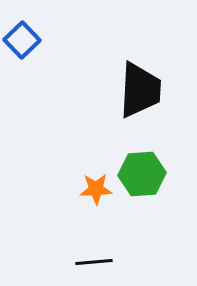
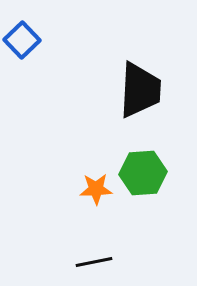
green hexagon: moved 1 px right, 1 px up
black line: rotated 6 degrees counterclockwise
